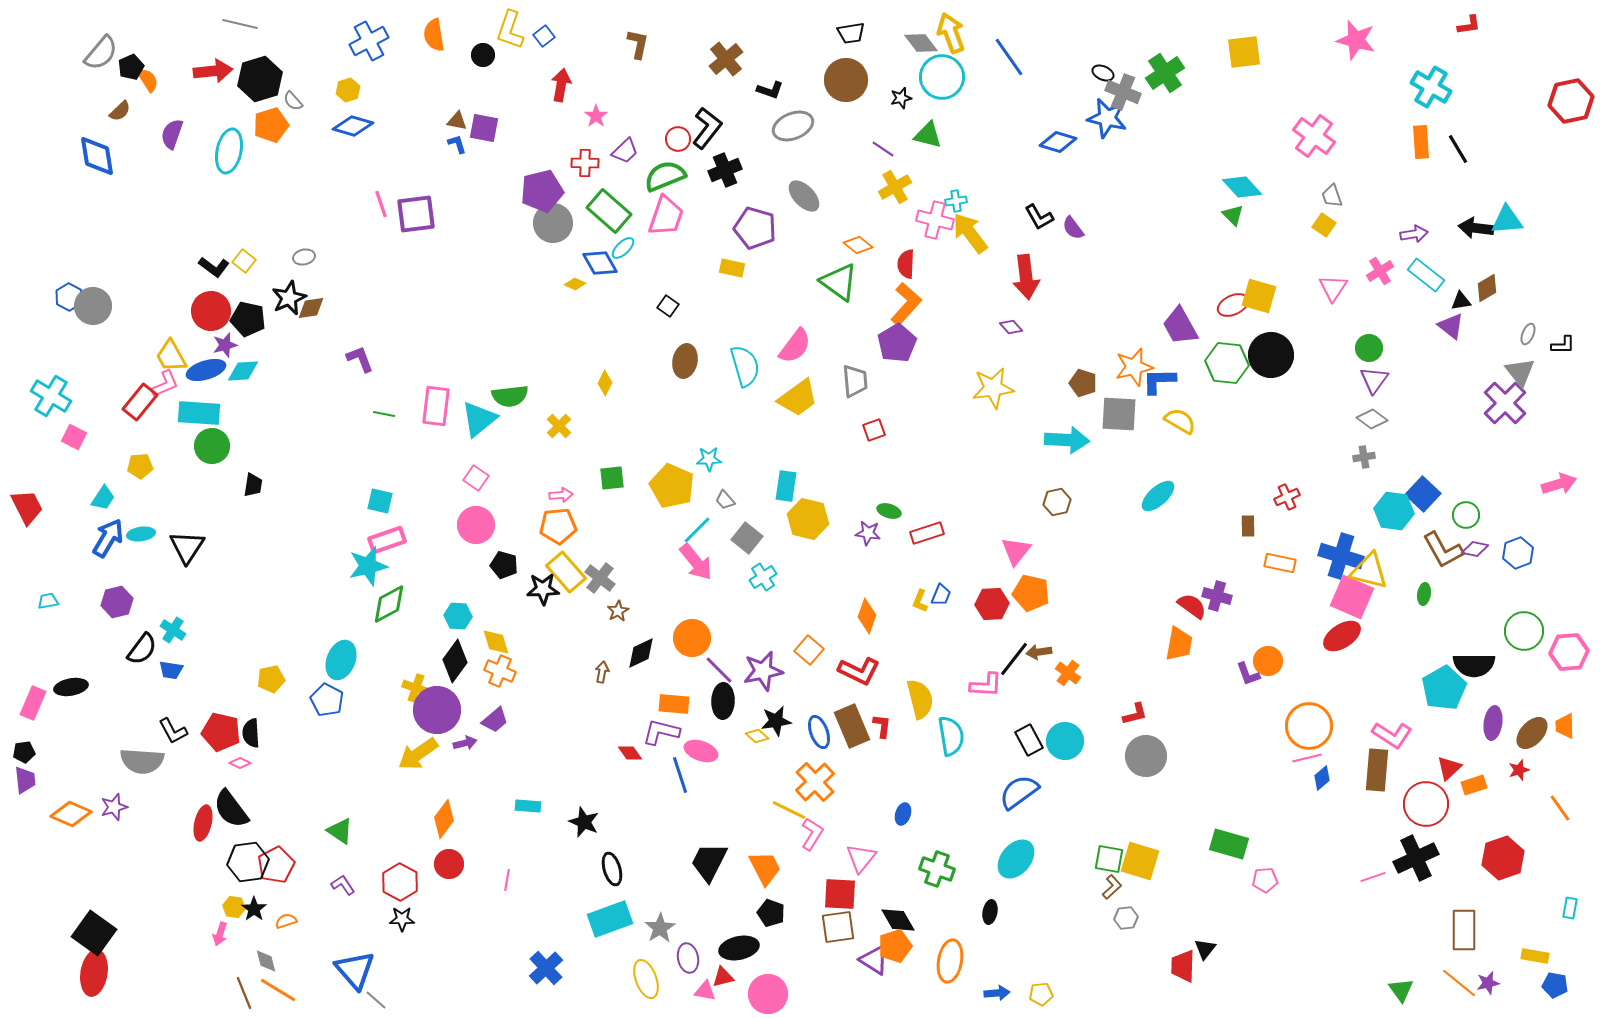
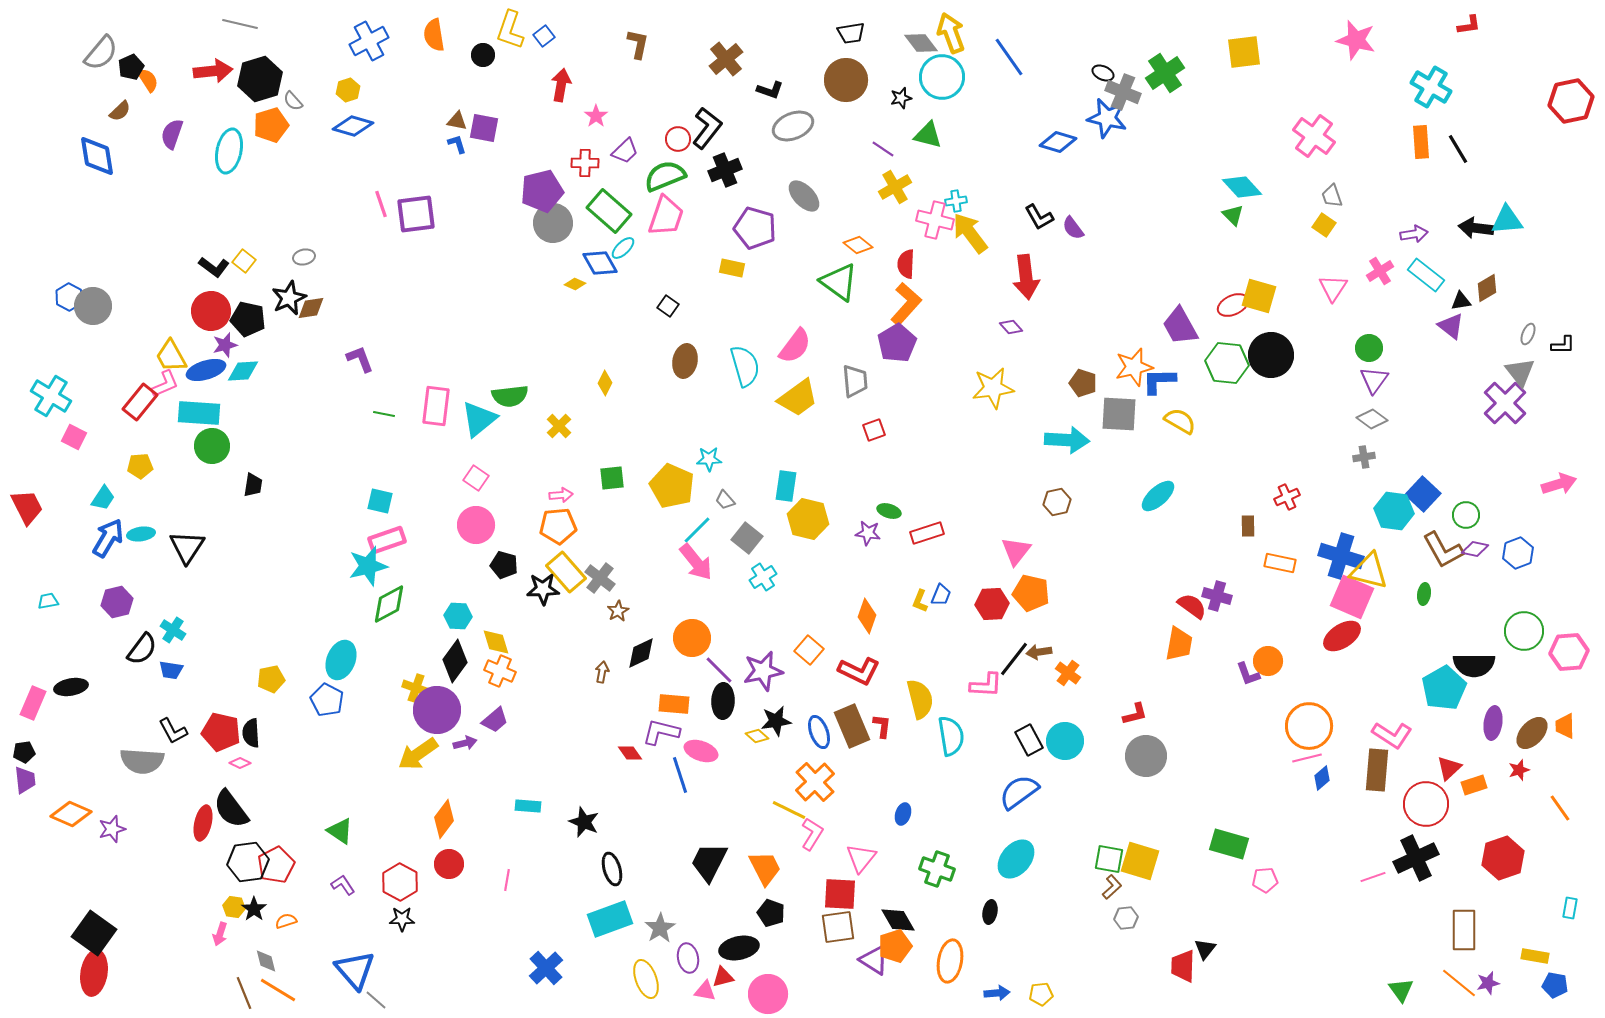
purple star at (114, 807): moved 2 px left, 22 px down
